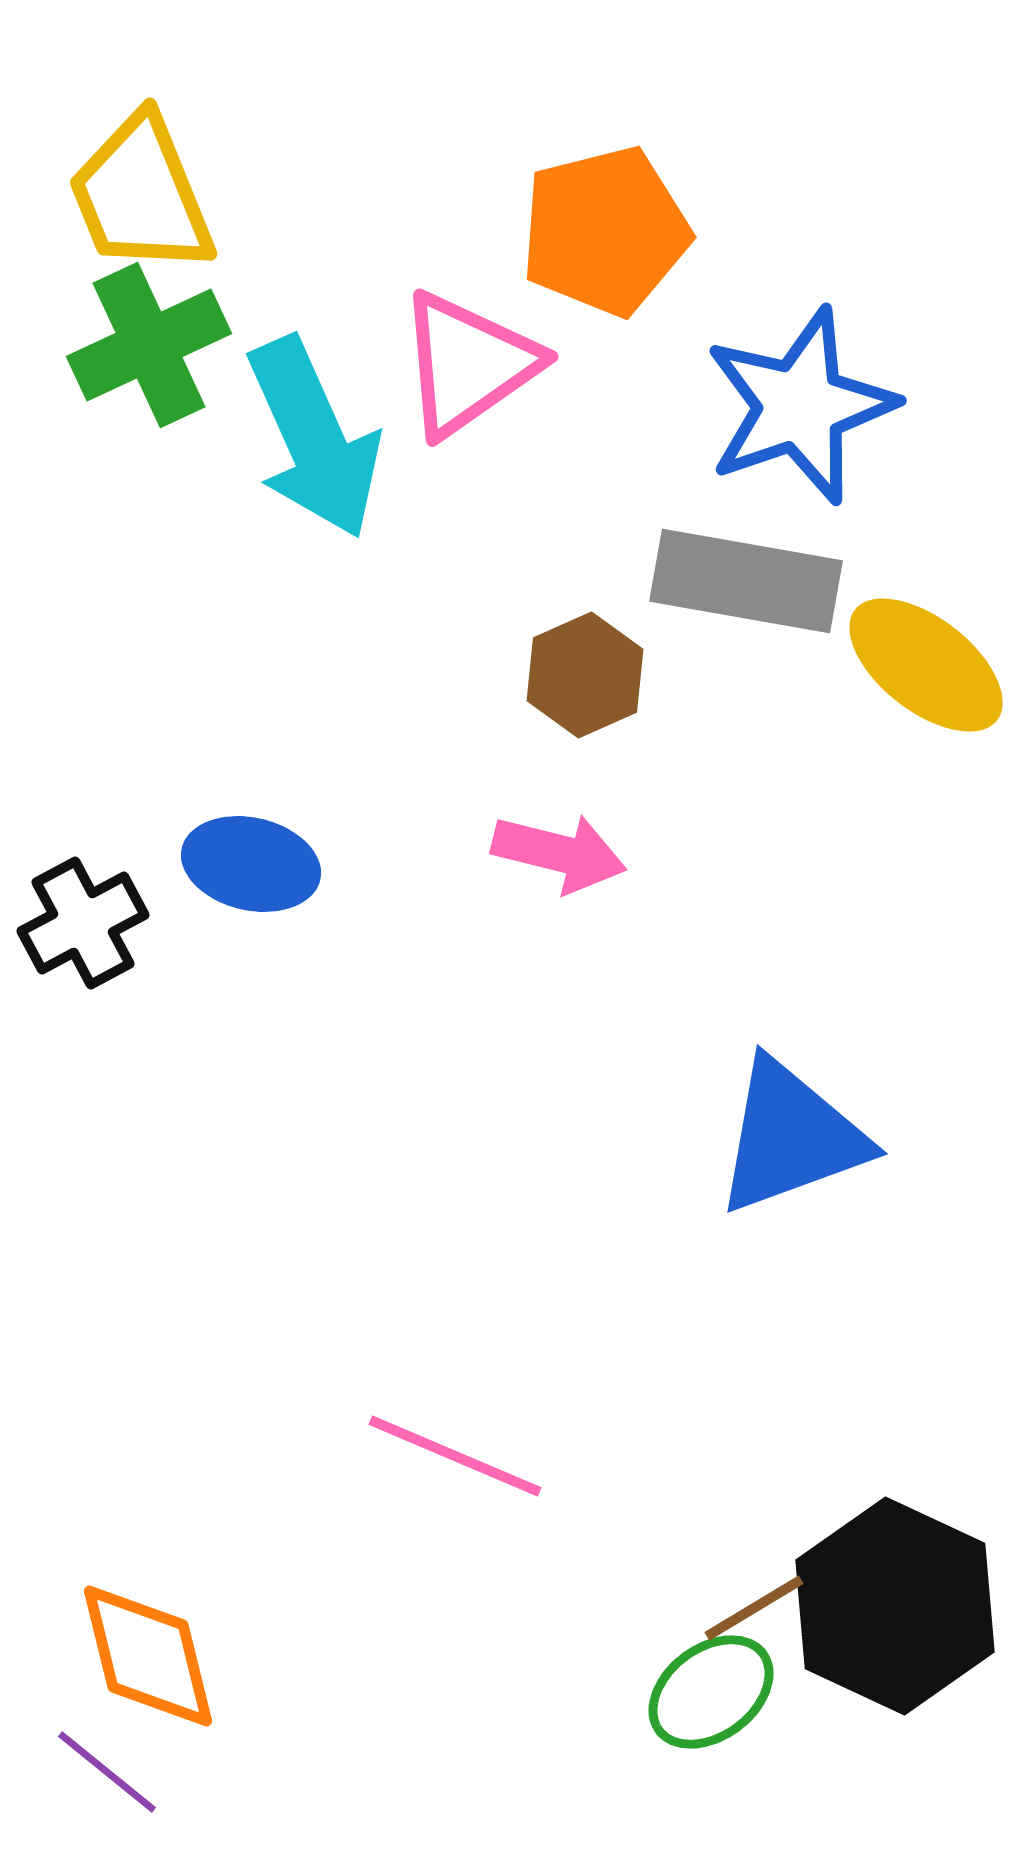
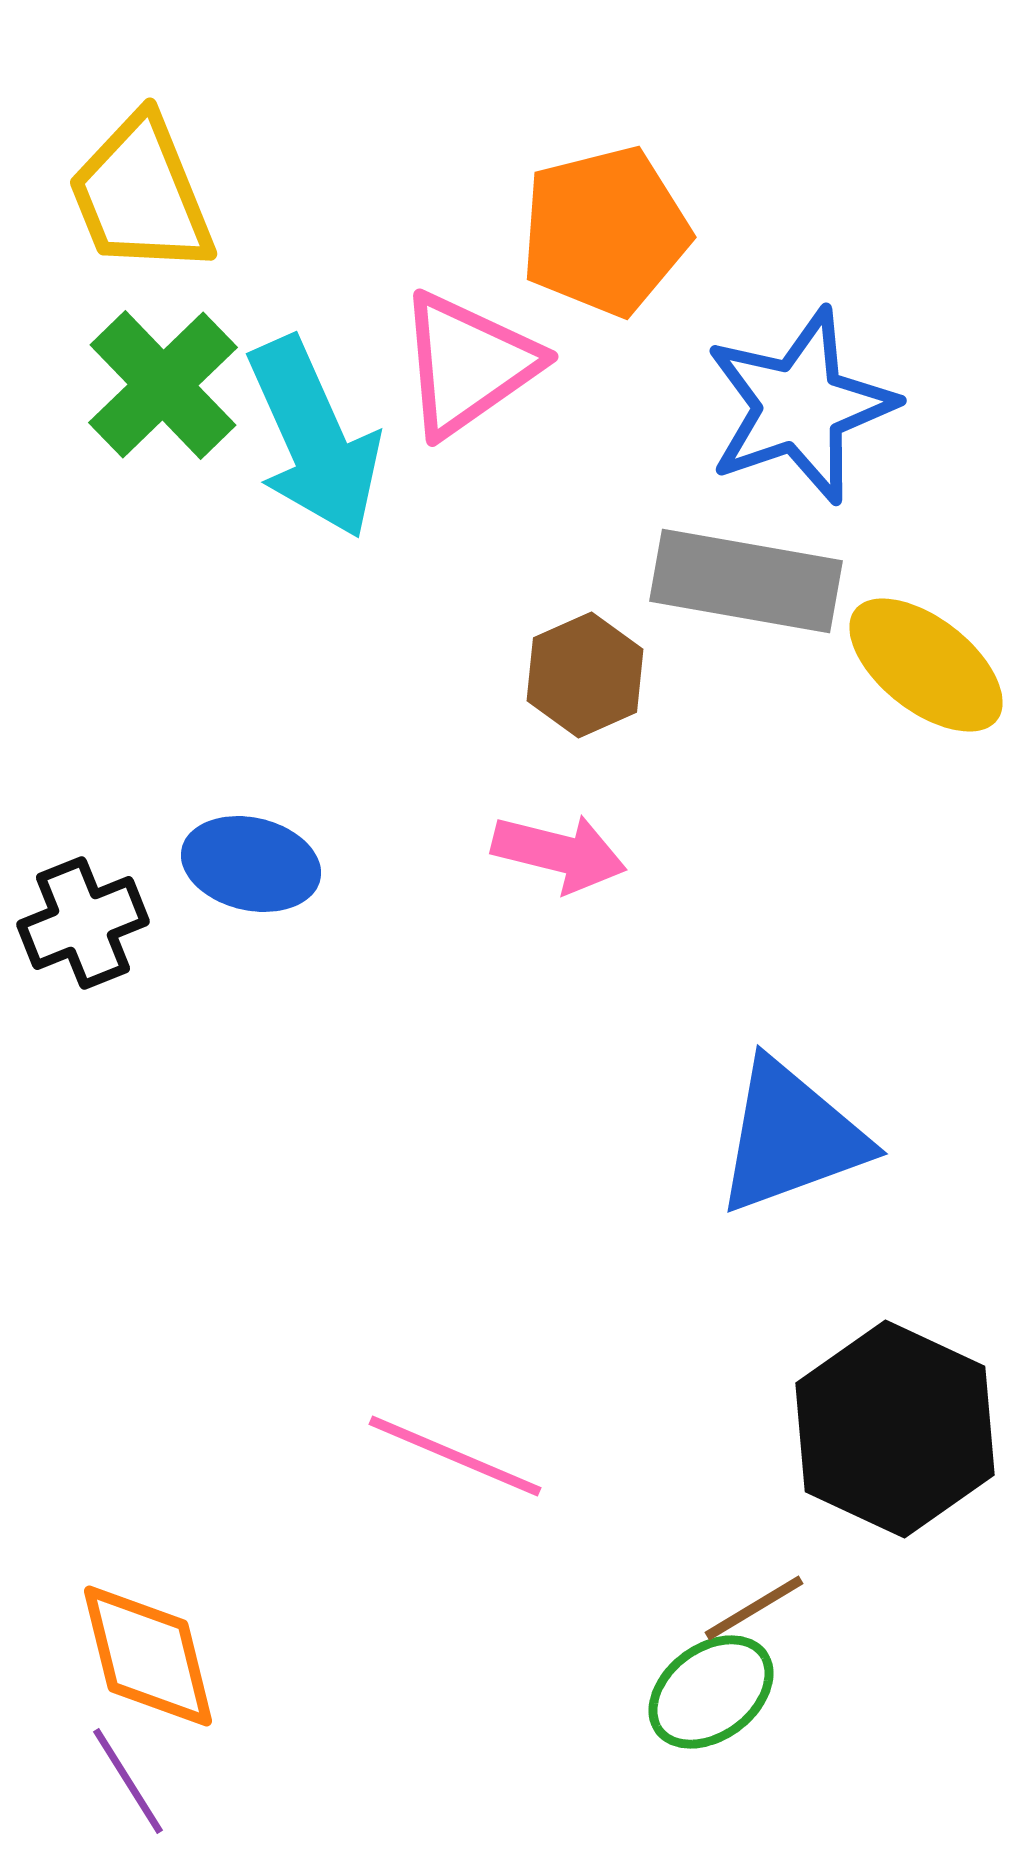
green cross: moved 14 px right, 40 px down; rotated 19 degrees counterclockwise
black cross: rotated 6 degrees clockwise
black hexagon: moved 177 px up
purple line: moved 21 px right, 9 px down; rotated 19 degrees clockwise
